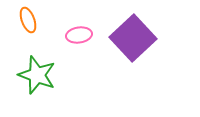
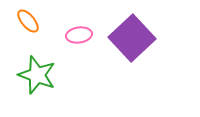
orange ellipse: moved 1 px down; rotated 20 degrees counterclockwise
purple square: moved 1 px left
